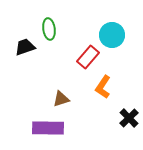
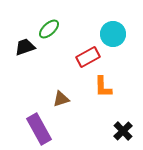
green ellipse: rotated 55 degrees clockwise
cyan circle: moved 1 px right, 1 px up
red rectangle: rotated 20 degrees clockwise
orange L-shape: rotated 35 degrees counterclockwise
black cross: moved 6 px left, 13 px down
purple rectangle: moved 9 px left, 1 px down; rotated 60 degrees clockwise
